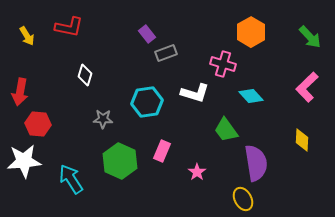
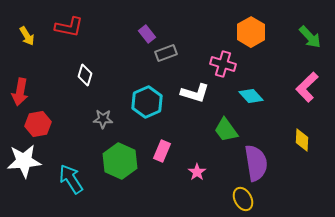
cyan hexagon: rotated 16 degrees counterclockwise
red hexagon: rotated 15 degrees counterclockwise
